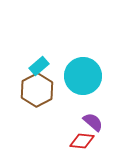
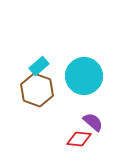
cyan circle: moved 1 px right
brown hexagon: rotated 12 degrees counterclockwise
red diamond: moved 3 px left, 2 px up
